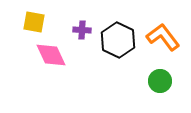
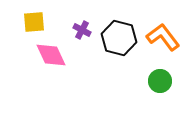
yellow square: rotated 15 degrees counterclockwise
purple cross: rotated 24 degrees clockwise
black hexagon: moved 1 px right, 2 px up; rotated 12 degrees counterclockwise
